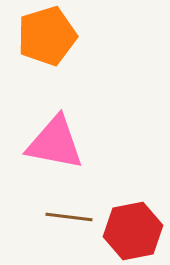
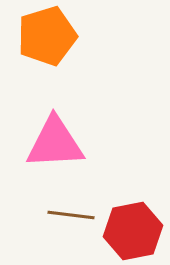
pink triangle: rotated 14 degrees counterclockwise
brown line: moved 2 px right, 2 px up
